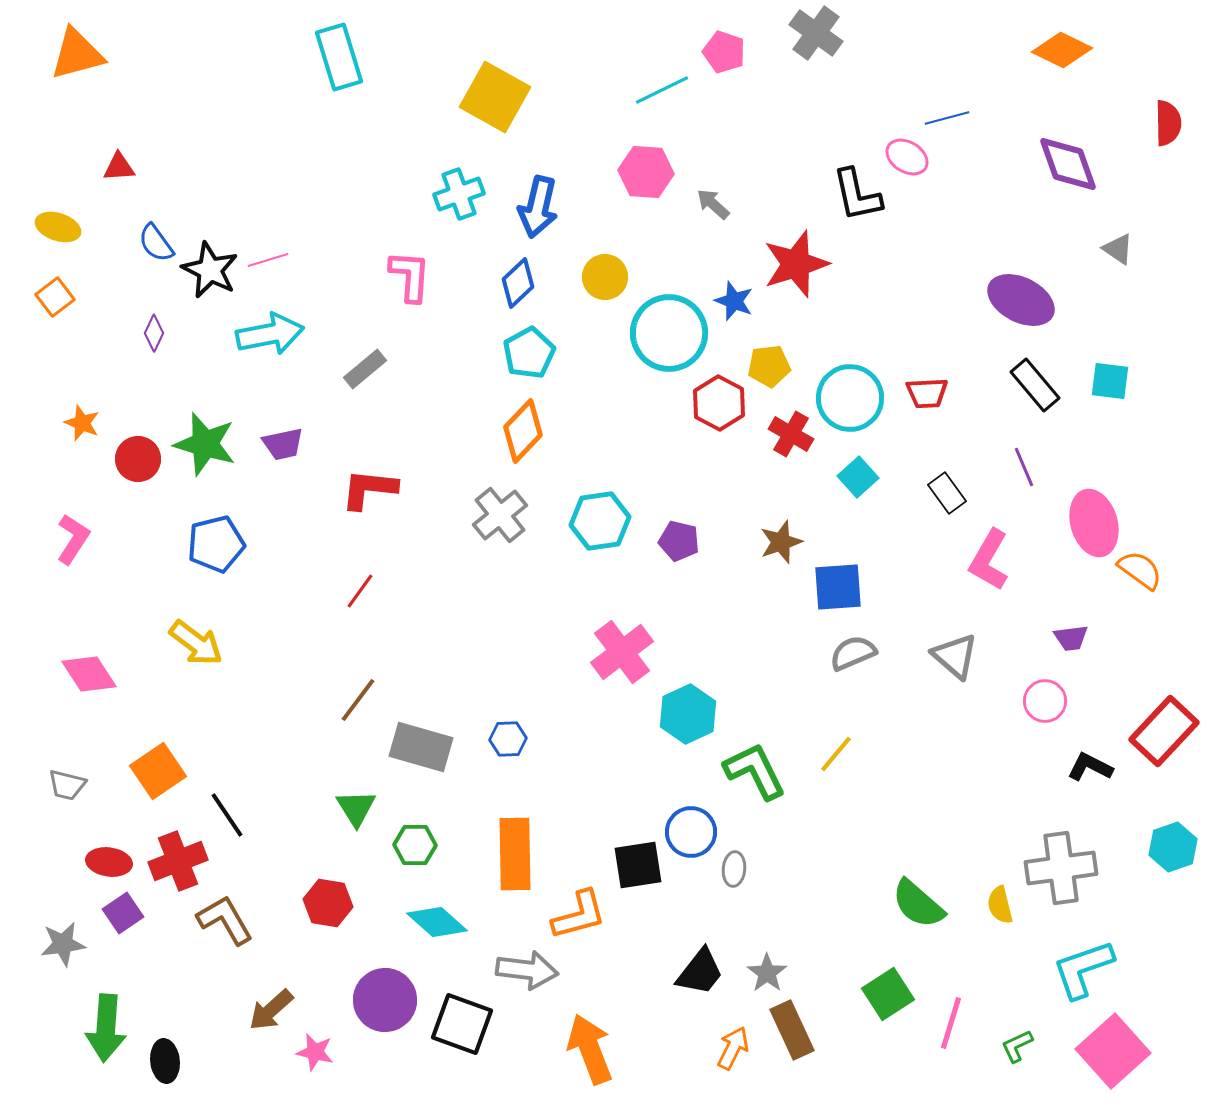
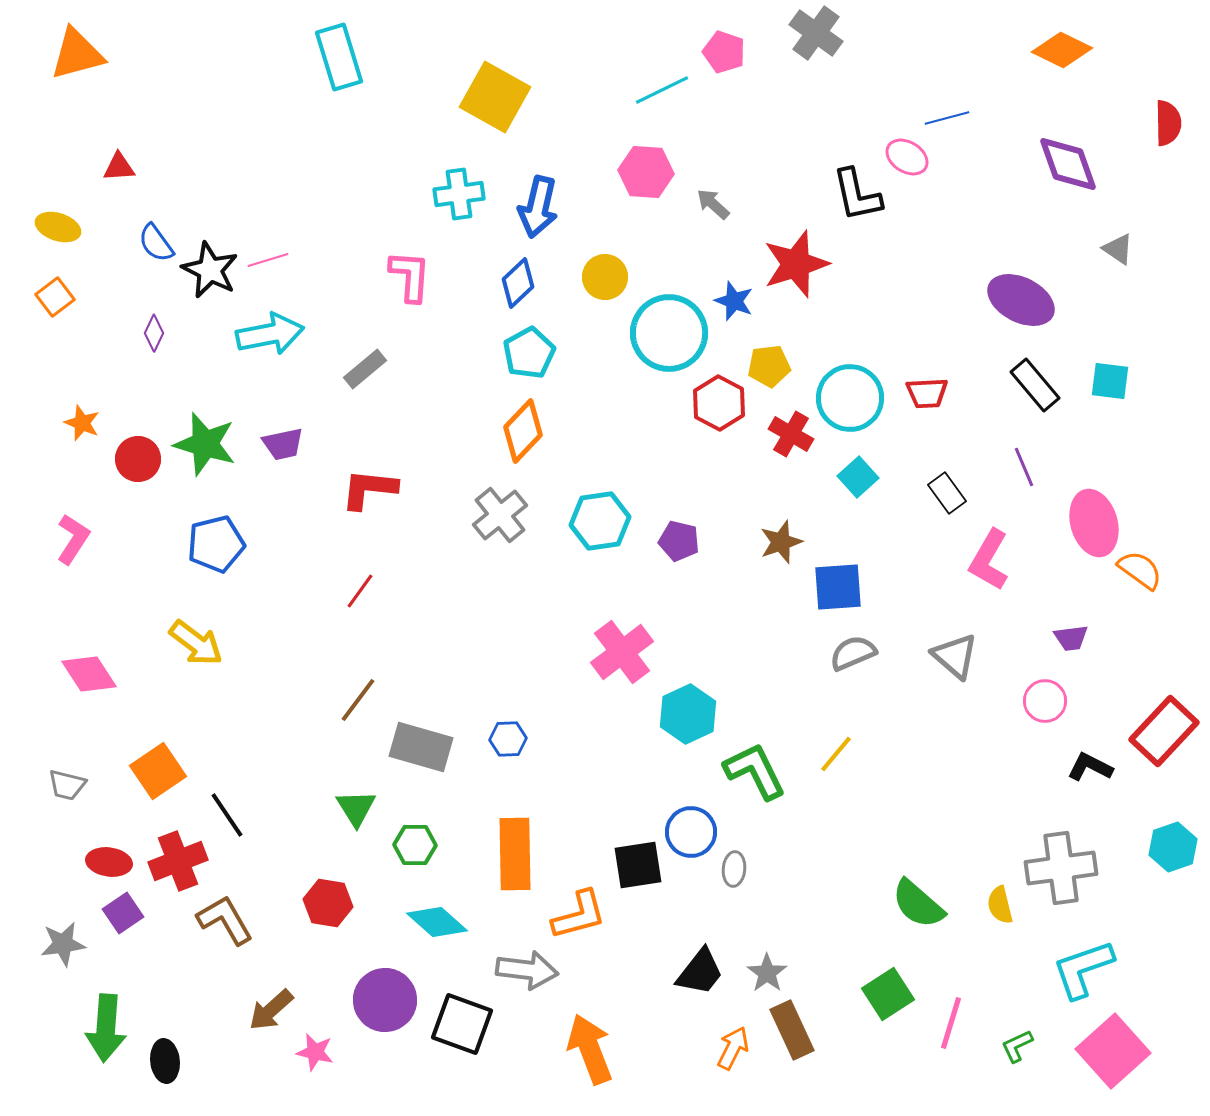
cyan cross at (459, 194): rotated 12 degrees clockwise
